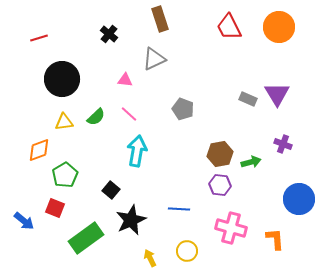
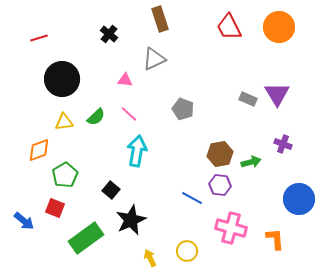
blue line: moved 13 px right, 11 px up; rotated 25 degrees clockwise
